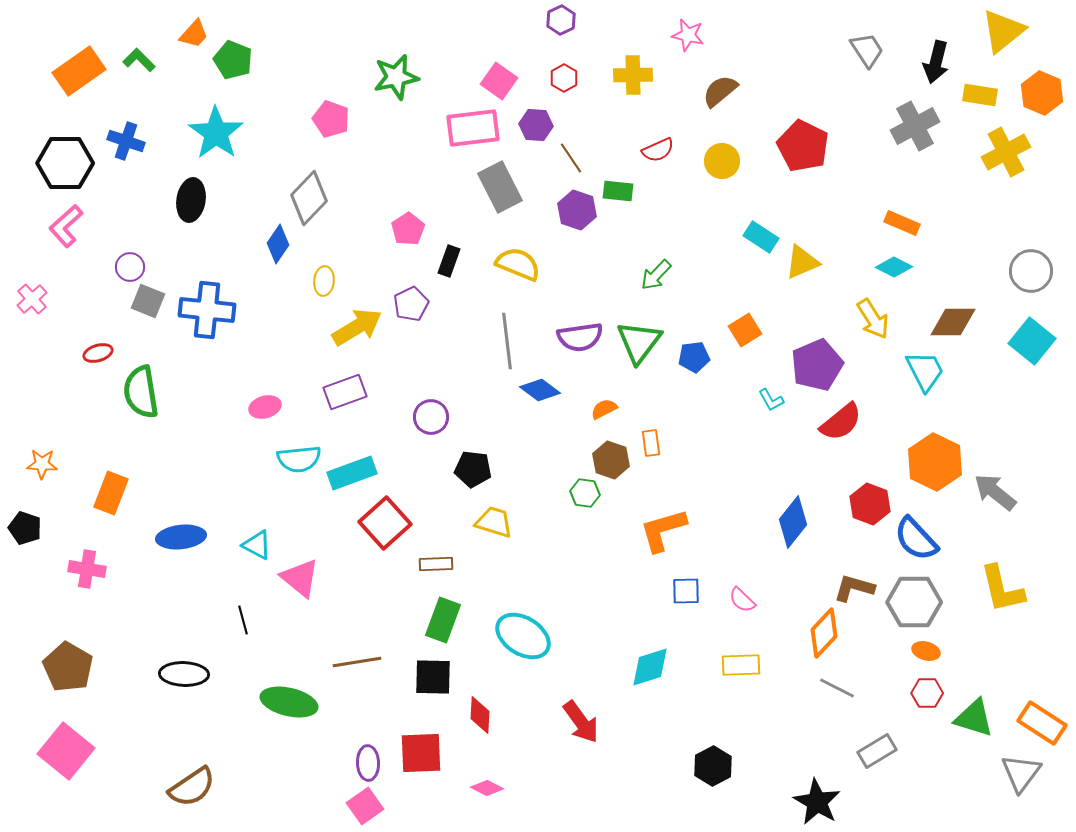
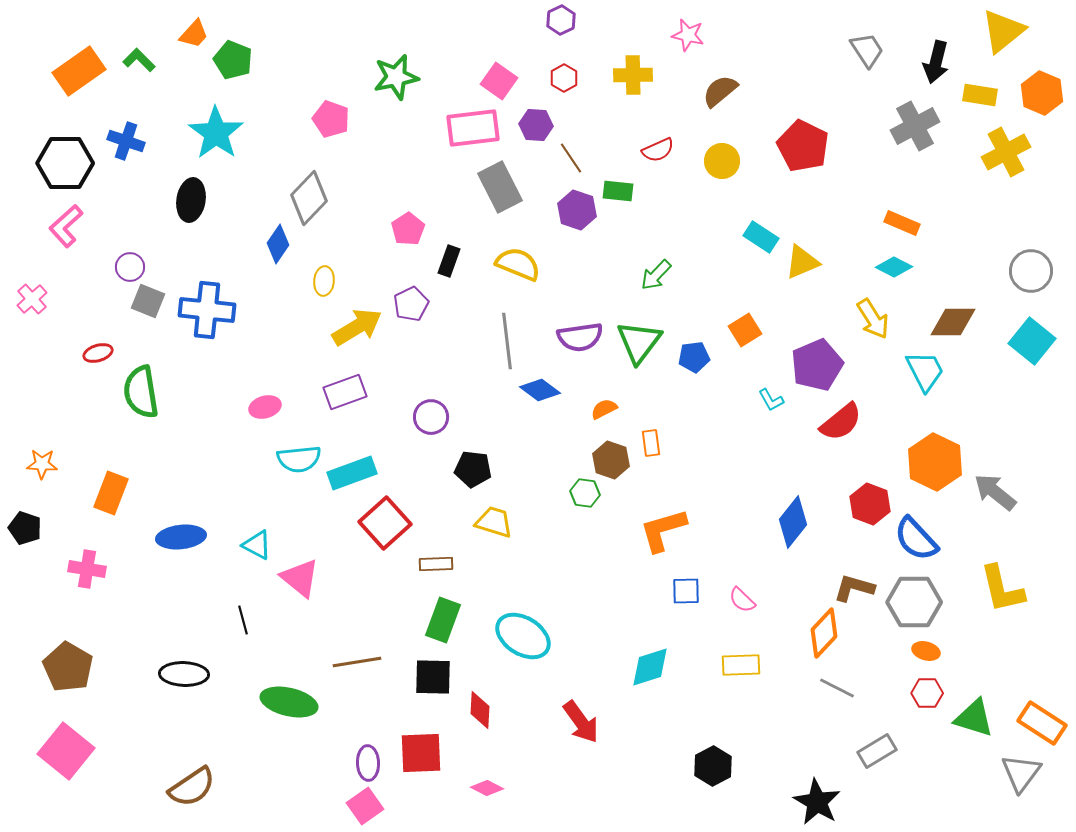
red diamond at (480, 715): moved 5 px up
